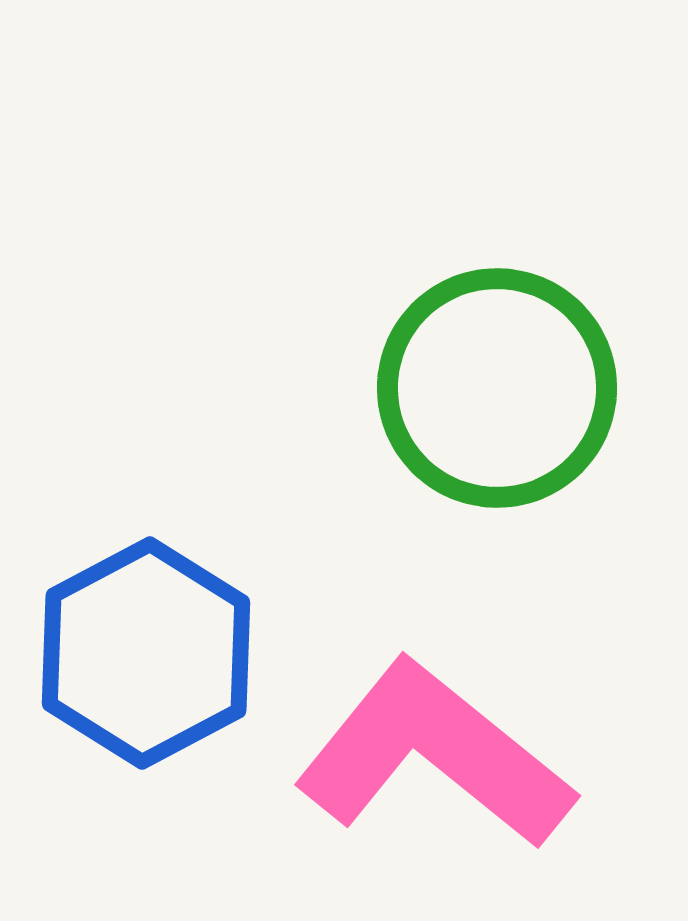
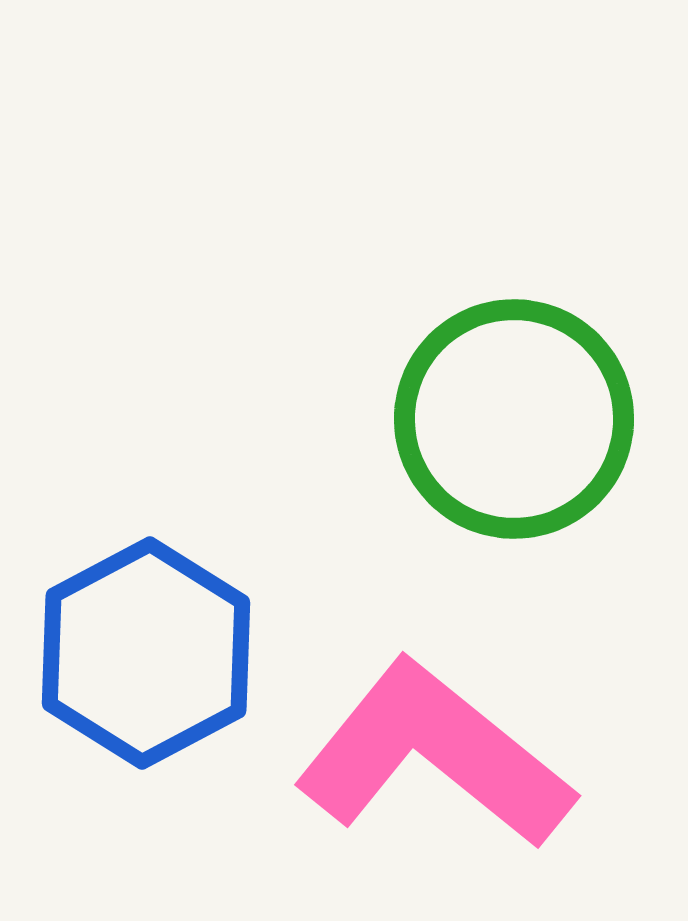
green circle: moved 17 px right, 31 px down
